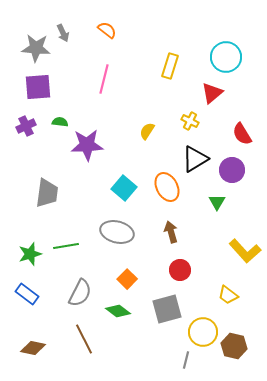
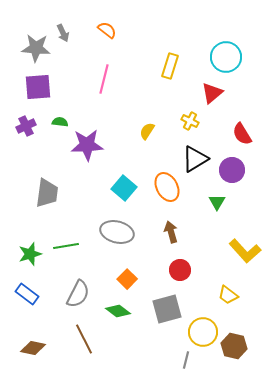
gray semicircle: moved 2 px left, 1 px down
